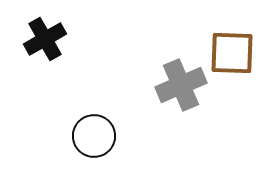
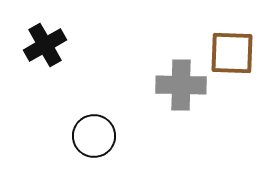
black cross: moved 6 px down
gray cross: rotated 24 degrees clockwise
